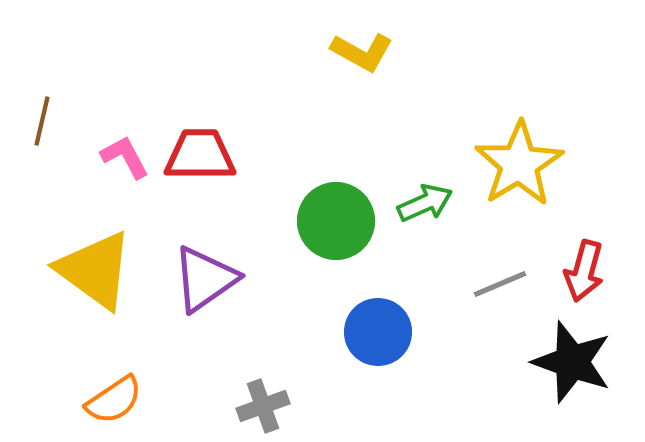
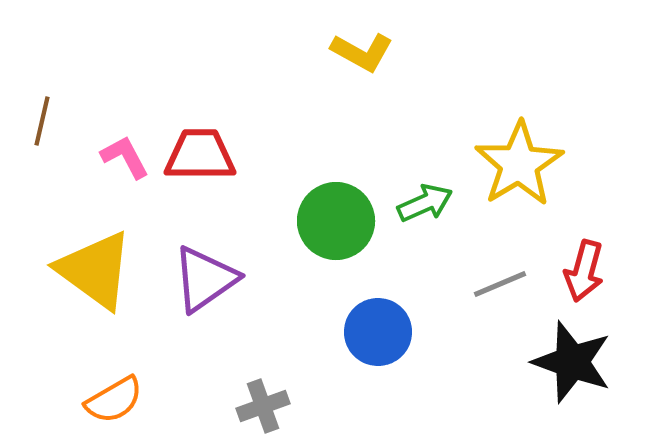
orange semicircle: rotated 4 degrees clockwise
